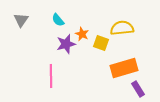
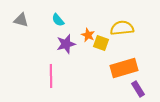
gray triangle: rotated 49 degrees counterclockwise
orange star: moved 6 px right, 1 px down
